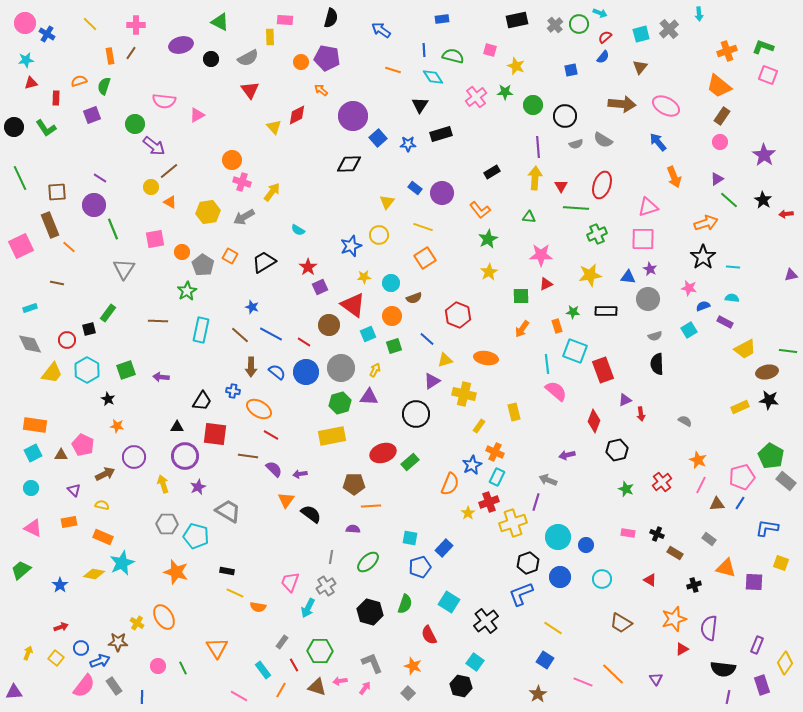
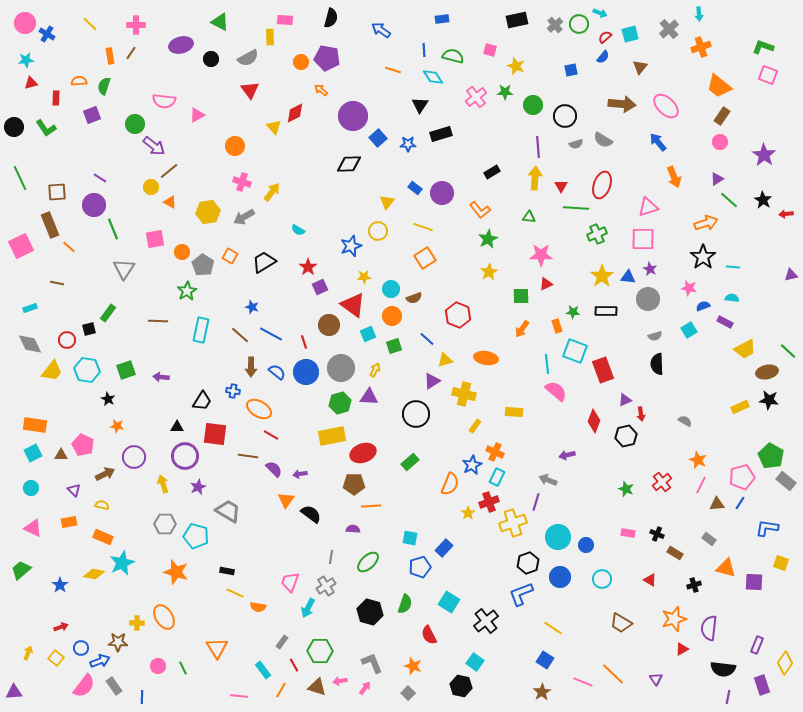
cyan square at (641, 34): moved 11 px left
orange cross at (727, 51): moved 26 px left, 4 px up
orange semicircle at (79, 81): rotated 14 degrees clockwise
pink ellipse at (666, 106): rotated 16 degrees clockwise
red diamond at (297, 115): moved 2 px left, 2 px up
orange circle at (232, 160): moved 3 px right, 14 px up
yellow circle at (379, 235): moved 1 px left, 4 px up
yellow star at (590, 275): moved 12 px right, 1 px down; rotated 25 degrees counterclockwise
cyan circle at (391, 283): moved 6 px down
red line at (304, 342): rotated 40 degrees clockwise
green line at (788, 351): rotated 36 degrees clockwise
cyan hexagon at (87, 370): rotated 20 degrees counterclockwise
yellow trapezoid at (52, 373): moved 2 px up
yellow rectangle at (514, 412): rotated 72 degrees counterclockwise
yellow rectangle at (479, 426): moved 4 px left
black hexagon at (617, 450): moved 9 px right, 14 px up
red ellipse at (383, 453): moved 20 px left
gray hexagon at (167, 524): moved 2 px left
yellow cross at (137, 623): rotated 32 degrees counterclockwise
brown star at (538, 694): moved 4 px right, 2 px up
pink line at (239, 696): rotated 24 degrees counterclockwise
